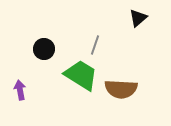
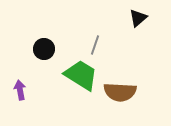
brown semicircle: moved 1 px left, 3 px down
